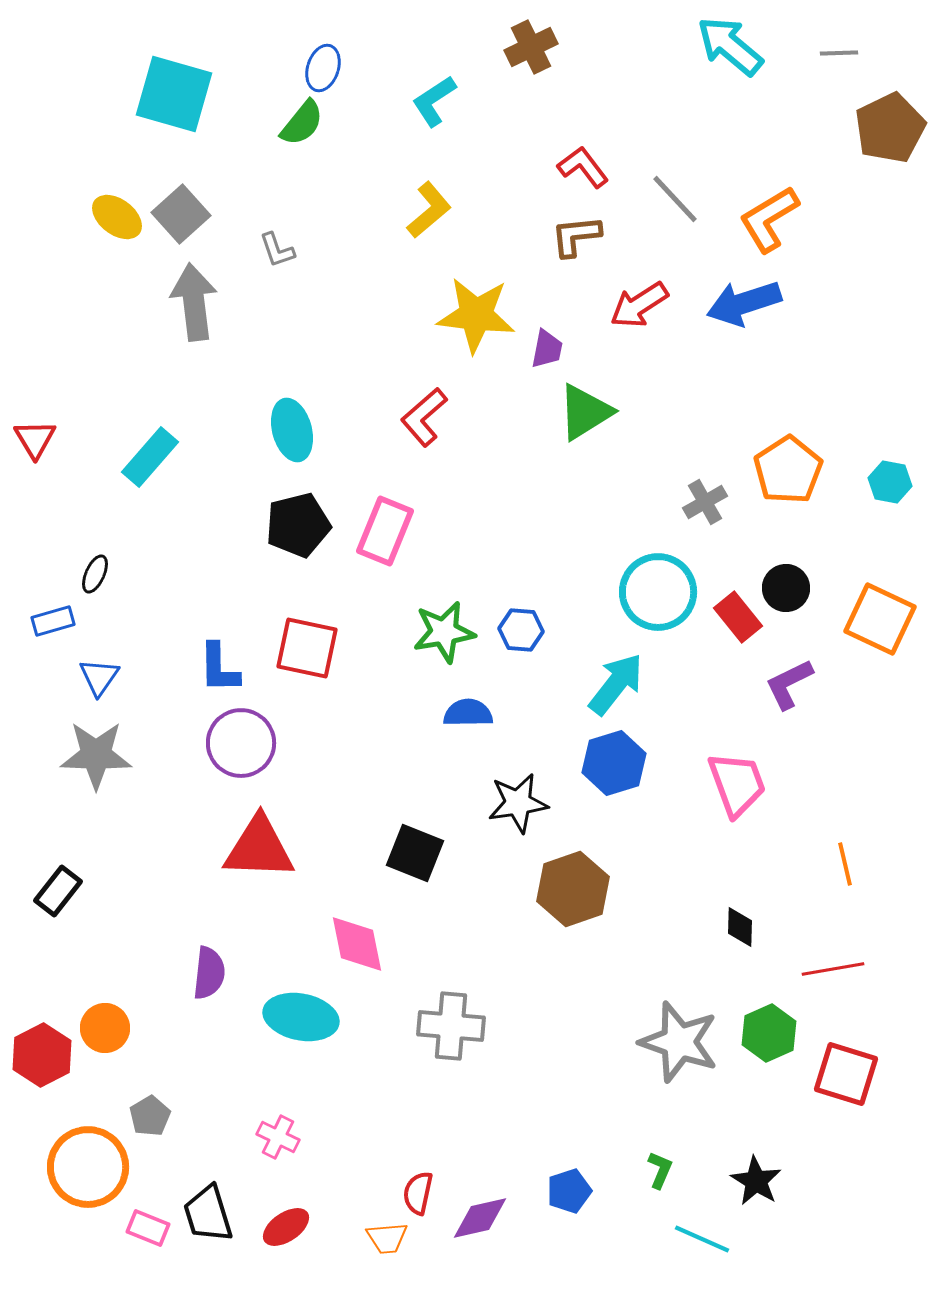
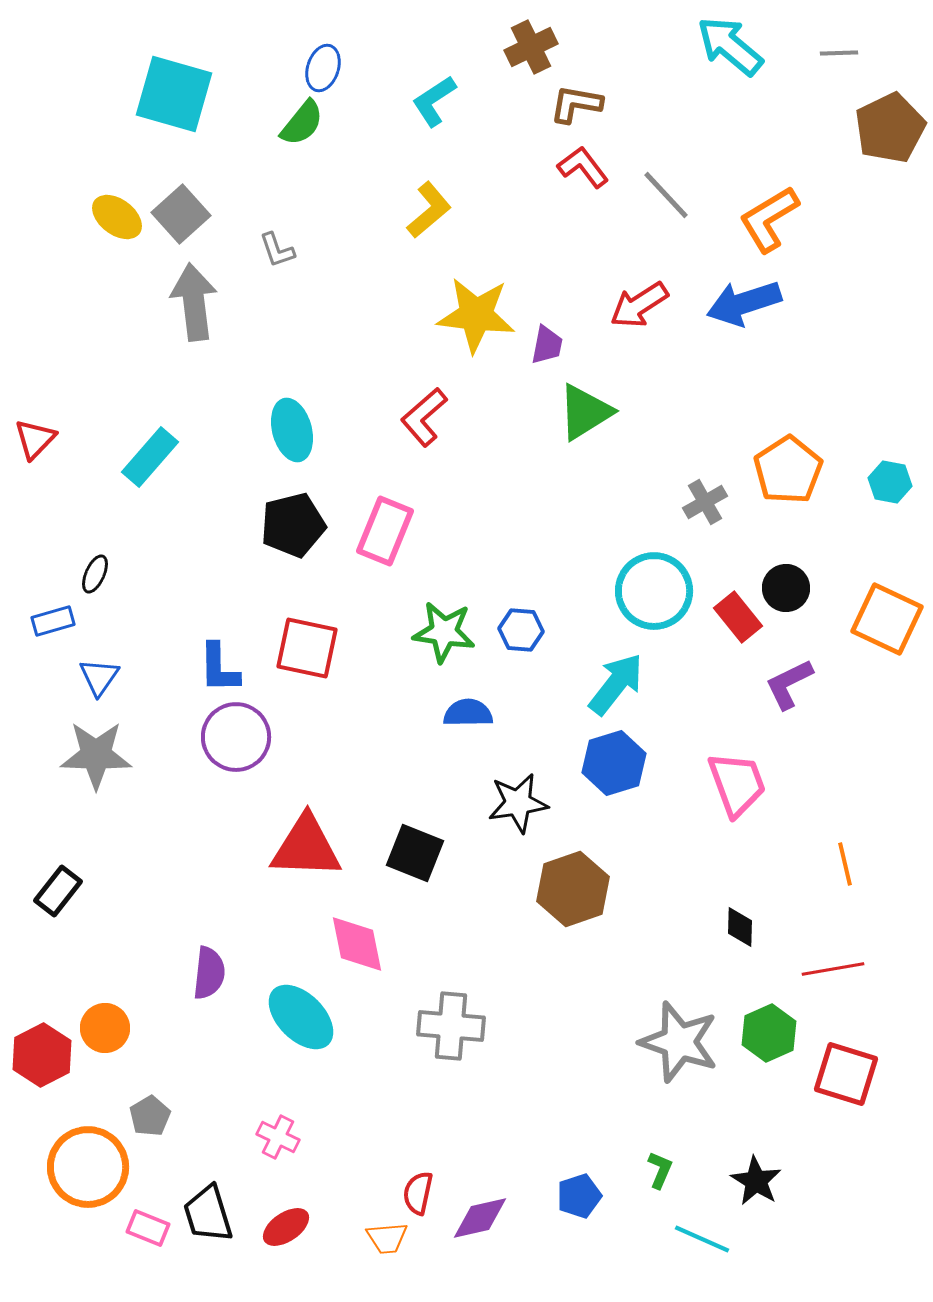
gray line at (675, 199): moved 9 px left, 4 px up
brown L-shape at (576, 236): moved 132 px up; rotated 16 degrees clockwise
purple trapezoid at (547, 349): moved 4 px up
red triangle at (35, 439): rotated 15 degrees clockwise
black pentagon at (298, 525): moved 5 px left
cyan circle at (658, 592): moved 4 px left, 1 px up
orange square at (880, 619): moved 7 px right
green star at (444, 632): rotated 18 degrees clockwise
purple circle at (241, 743): moved 5 px left, 6 px up
red triangle at (259, 848): moved 47 px right, 1 px up
cyan ellipse at (301, 1017): rotated 34 degrees clockwise
blue pentagon at (569, 1191): moved 10 px right, 5 px down
